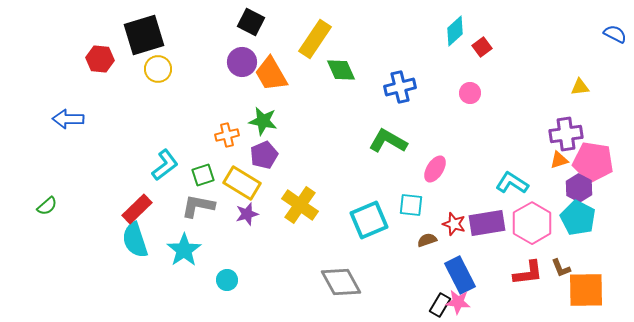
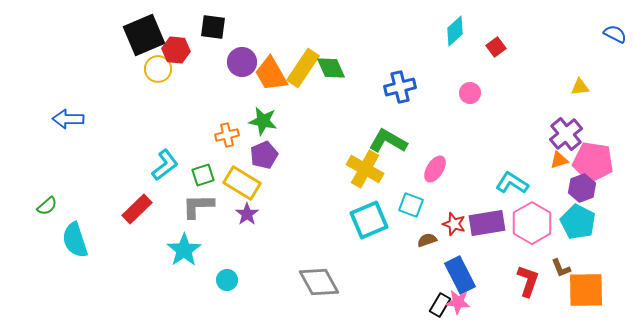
black square at (251, 22): moved 38 px left, 5 px down; rotated 20 degrees counterclockwise
black square at (144, 35): rotated 6 degrees counterclockwise
yellow rectangle at (315, 39): moved 12 px left, 29 px down
red square at (482, 47): moved 14 px right
red hexagon at (100, 59): moved 76 px right, 9 px up
green diamond at (341, 70): moved 10 px left, 2 px up
purple cross at (566, 134): rotated 32 degrees counterclockwise
purple hexagon at (579, 188): moved 3 px right; rotated 12 degrees clockwise
yellow cross at (300, 205): moved 65 px right, 36 px up; rotated 6 degrees counterclockwise
cyan square at (411, 205): rotated 15 degrees clockwise
gray L-shape at (198, 206): rotated 12 degrees counterclockwise
purple star at (247, 214): rotated 20 degrees counterclockwise
cyan pentagon at (578, 218): moved 4 px down
cyan semicircle at (135, 240): moved 60 px left
red L-shape at (528, 273): moved 8 px down; rotated 64 degrees counterclockwise
gray diamond at (341, 282): moved 22 px left
